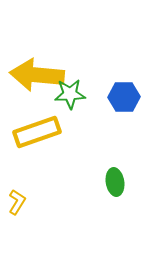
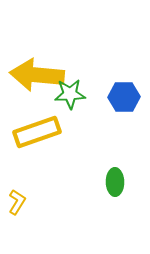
green ellipse: rotated 8 degrees clockwise
